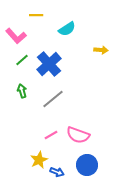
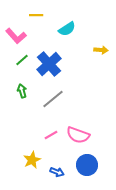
yellow star: moved 7 px left
